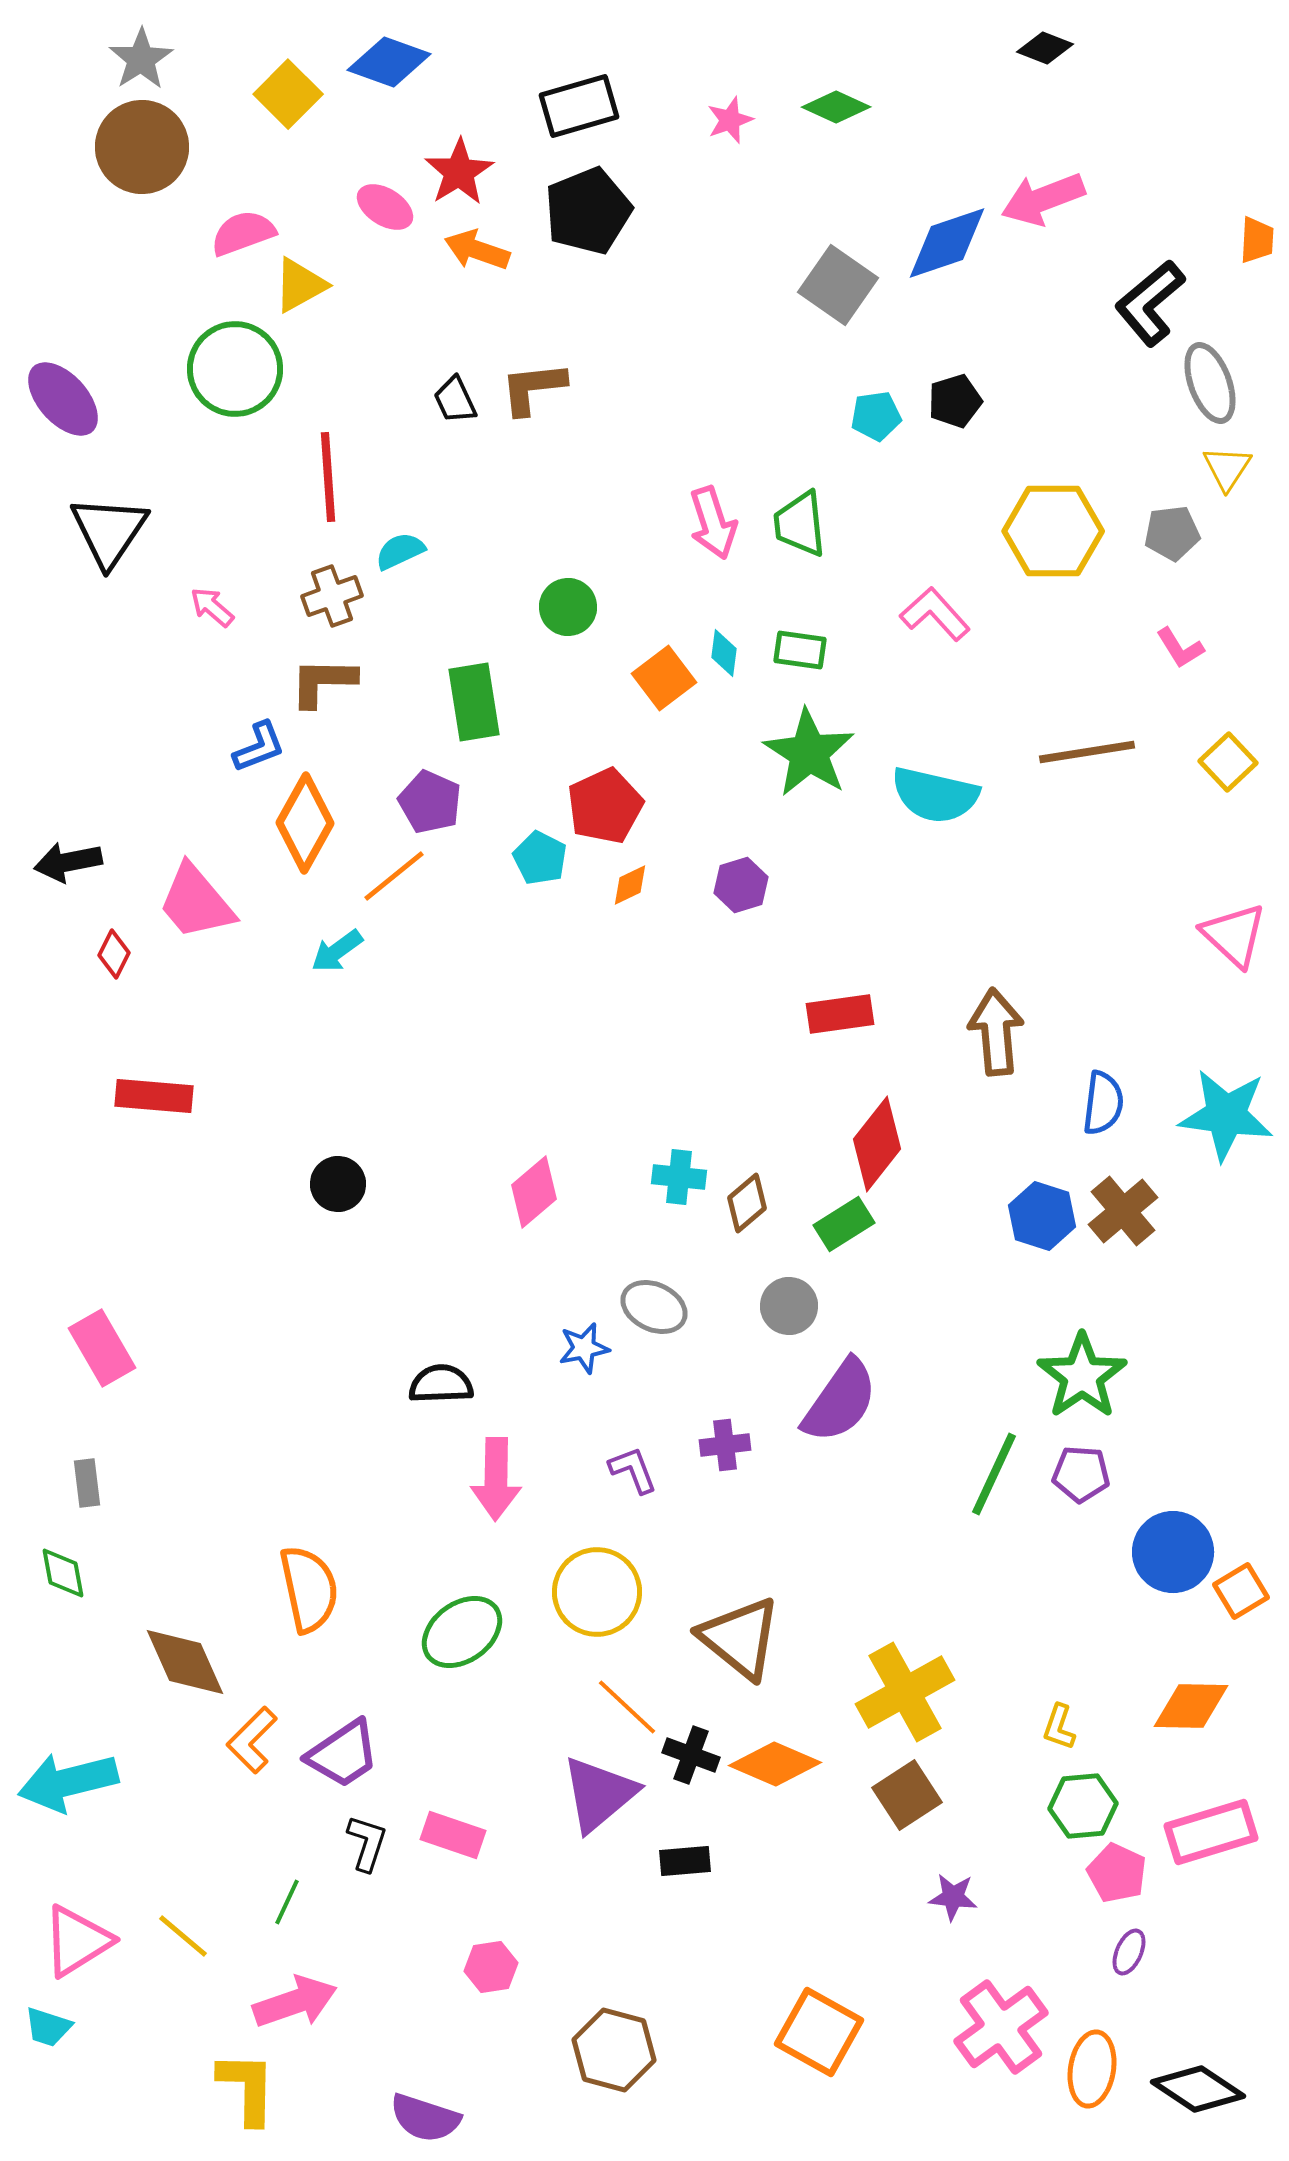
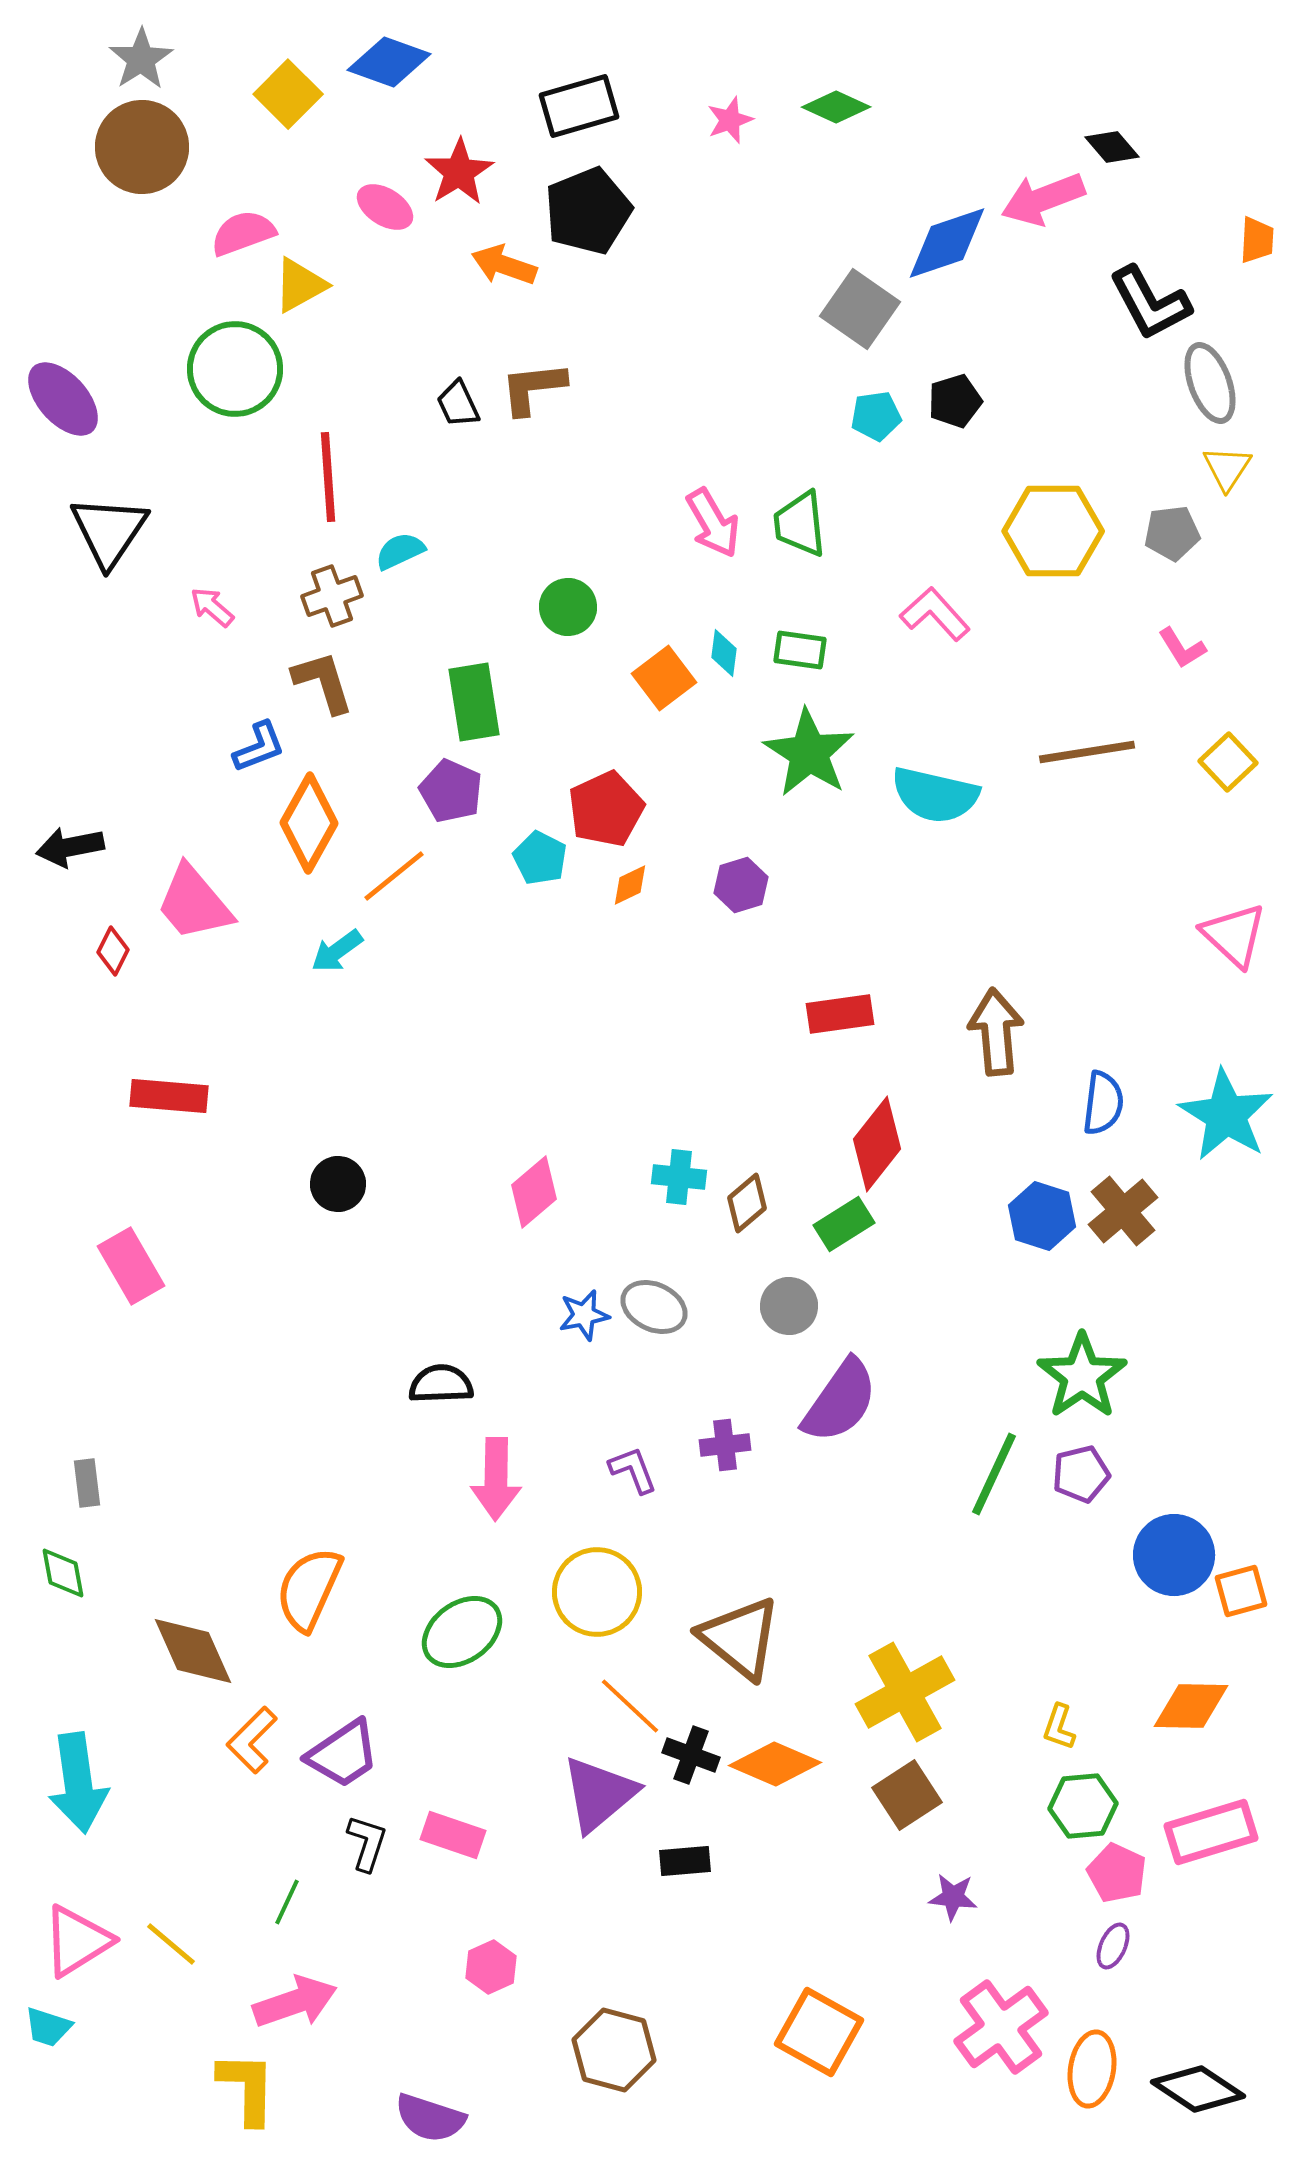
black diamond at (1045, 48): moved 67 px right, 99 px down; rotated 28 degrees clockwise
orange arrow at (477, 250): moved 27 px right, 15 px down
gray square at (838, 285): moved 22 px right, 24 px down
black L-shape at (1150, 303): rotated 78 degrees counterclockwise
black trapezoid at (455, 400): moved 3 px right, 4 px down
pink arrow at (713, 523): rotated 12 degrees counterclockwise
pink L-shape at (1180, 648): moved 2 px right
brown L-shape at (323, 682): rotated 72 degrees clockwise
purple pentagon at (430, 802): moved 21 px right, 11 px up
red pentagon at (605, 806): moved 1 px right, 3 px down
orange diamond at (305, 823): moved 4 px right
black arrow at (68, 862): moved 2 px right, 15 px up
pink trapezoid at (196, 902): moved 2 px left, 1 px down
red diamond at (114, 954): moved 1 px left, 3 px up
red rectangle at (154, 1096): moved 15 px right
cyan star at (1226, 1115): rotated 24 degrees clockwise
pink rectangle at (102, 1348): moved 29 px right, 82 px up
blue star at (584, 1348): moved 33 px up
purple pentagon at (1081, 1474): rotated 18 degrees counterclockwise
blue circle at (1173, 1552): moved 1 px right, 3 px down
orange semicircle at (309, 1589): rotated 144 degrees counterclockwise
orange square at (1241, 1591): rotated 16 degrees clockwise
brown diamond at (185, 1662): moved 8 px right, 11 px up
orange line at (627, 1707): moved 3 px right, 1 px up
cyan arrow at (68, 1782): moved 10 px right, 1 px down; rotated 84 degrees counterclockwise
yellow line at (183, 1936): moved 12 px left, 8 px down
purple ellipse at (1129, 1952): moved 16 px left, 6 px up
pink hexagon at (491, 1967): rotated 15 degrees counterclockwise
purple semicircle at (425, 2118): moved 5 px right
